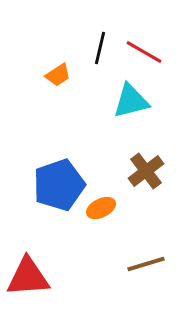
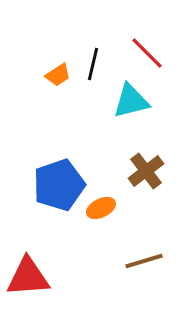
black line: moved 7 px left, 16 px down
red line: moved 3 px right, 1 px down; rotated 15 degrees clockwise
brown line: moved 2 px left, 3 px up
